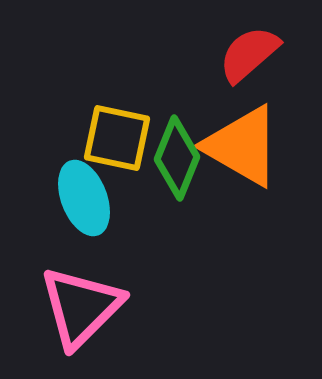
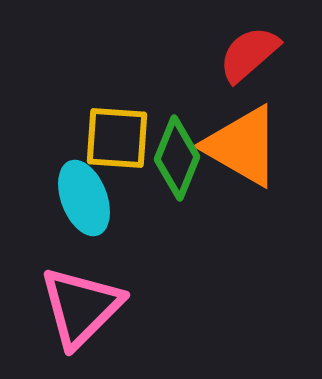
yellow square: rotated 8 degrees counterclockwise
